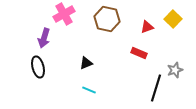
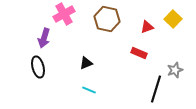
black line: moved 1 px down
